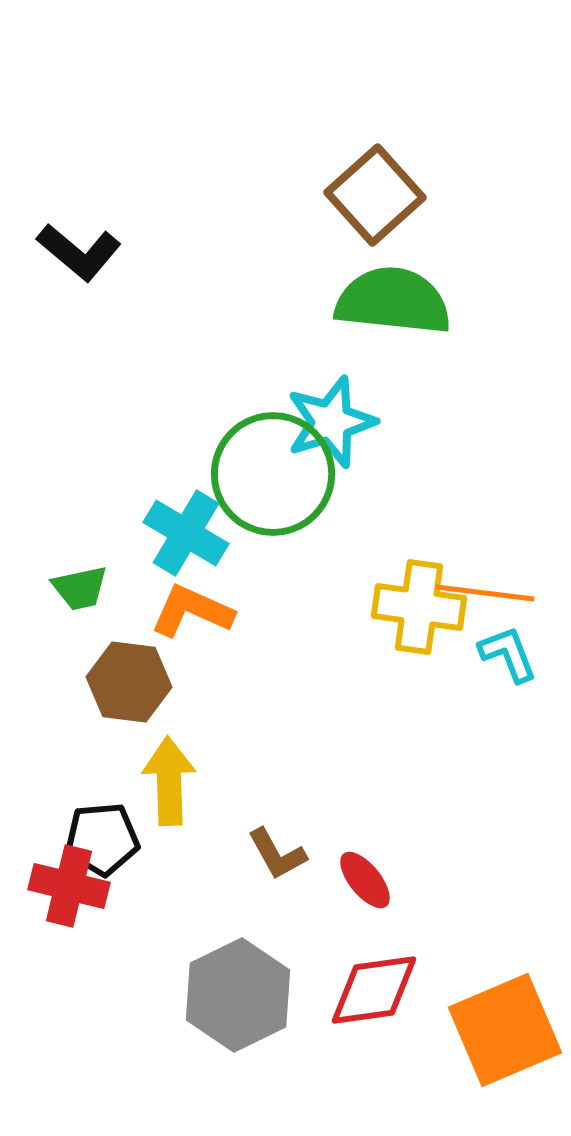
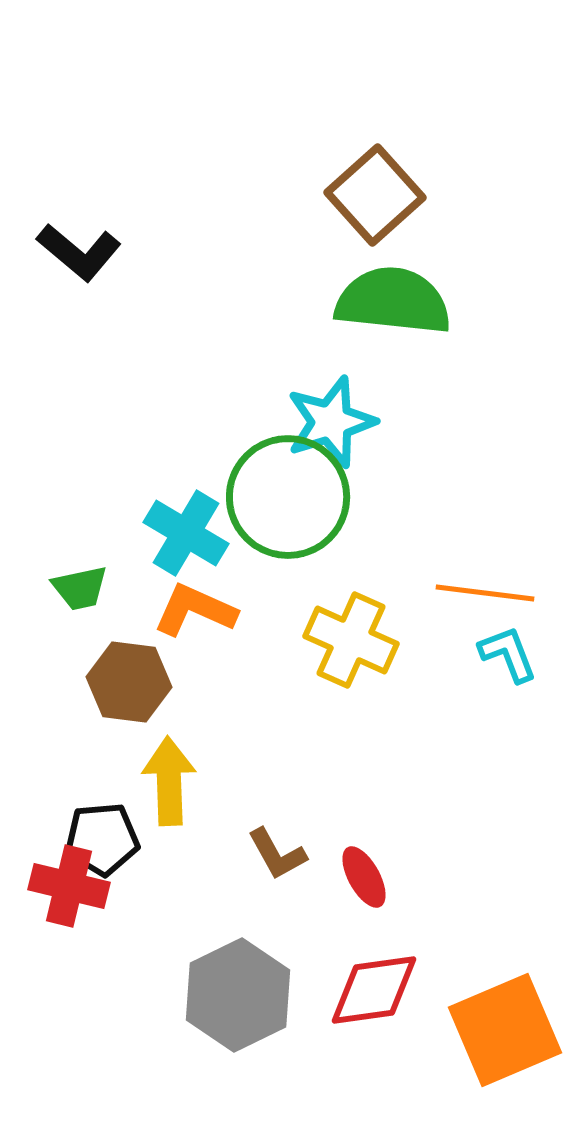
green circle: moved 15 px right, 23 px down
yellow cross: moved 68 px left, 33 px down; rotated 16 degrees clockwise
orange L-shape: moved 3 px right, 1 px up
red ellipse: moved 1 px left, 3 px up; rotated 10 degrees clockwise
